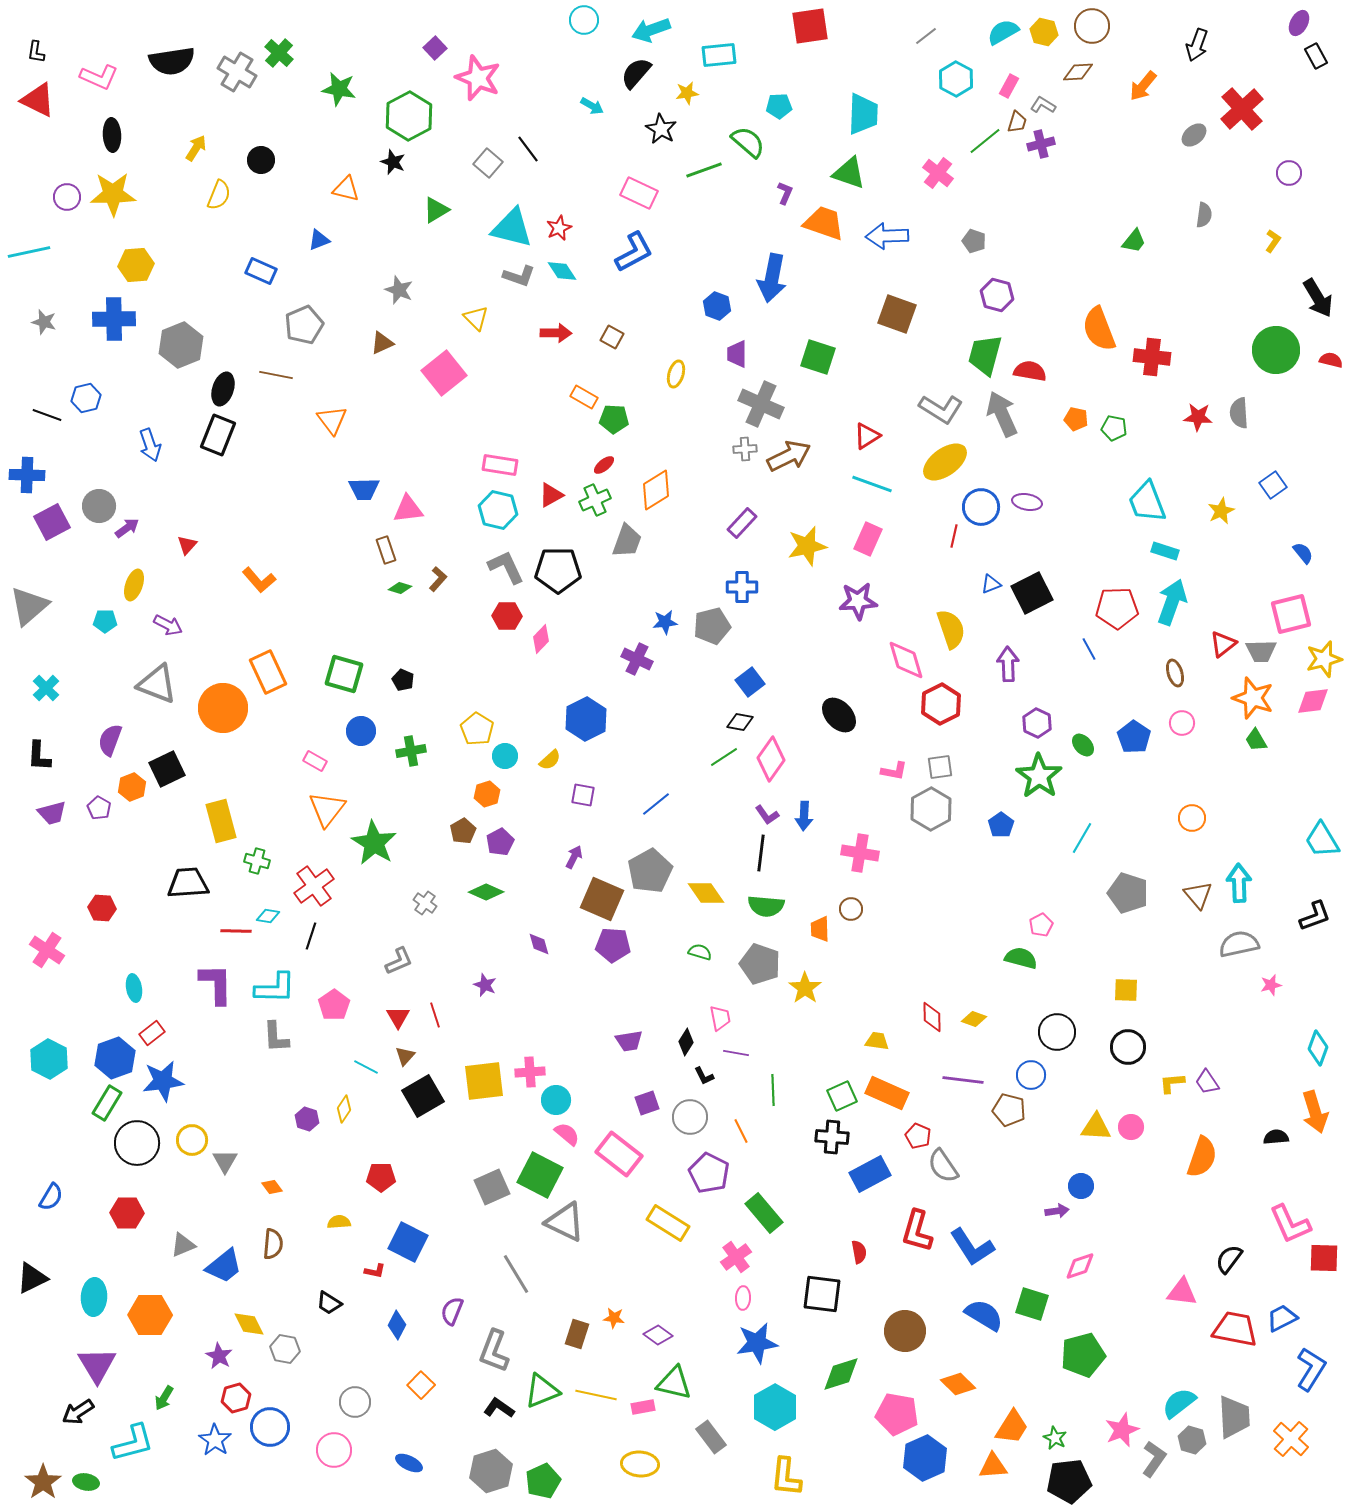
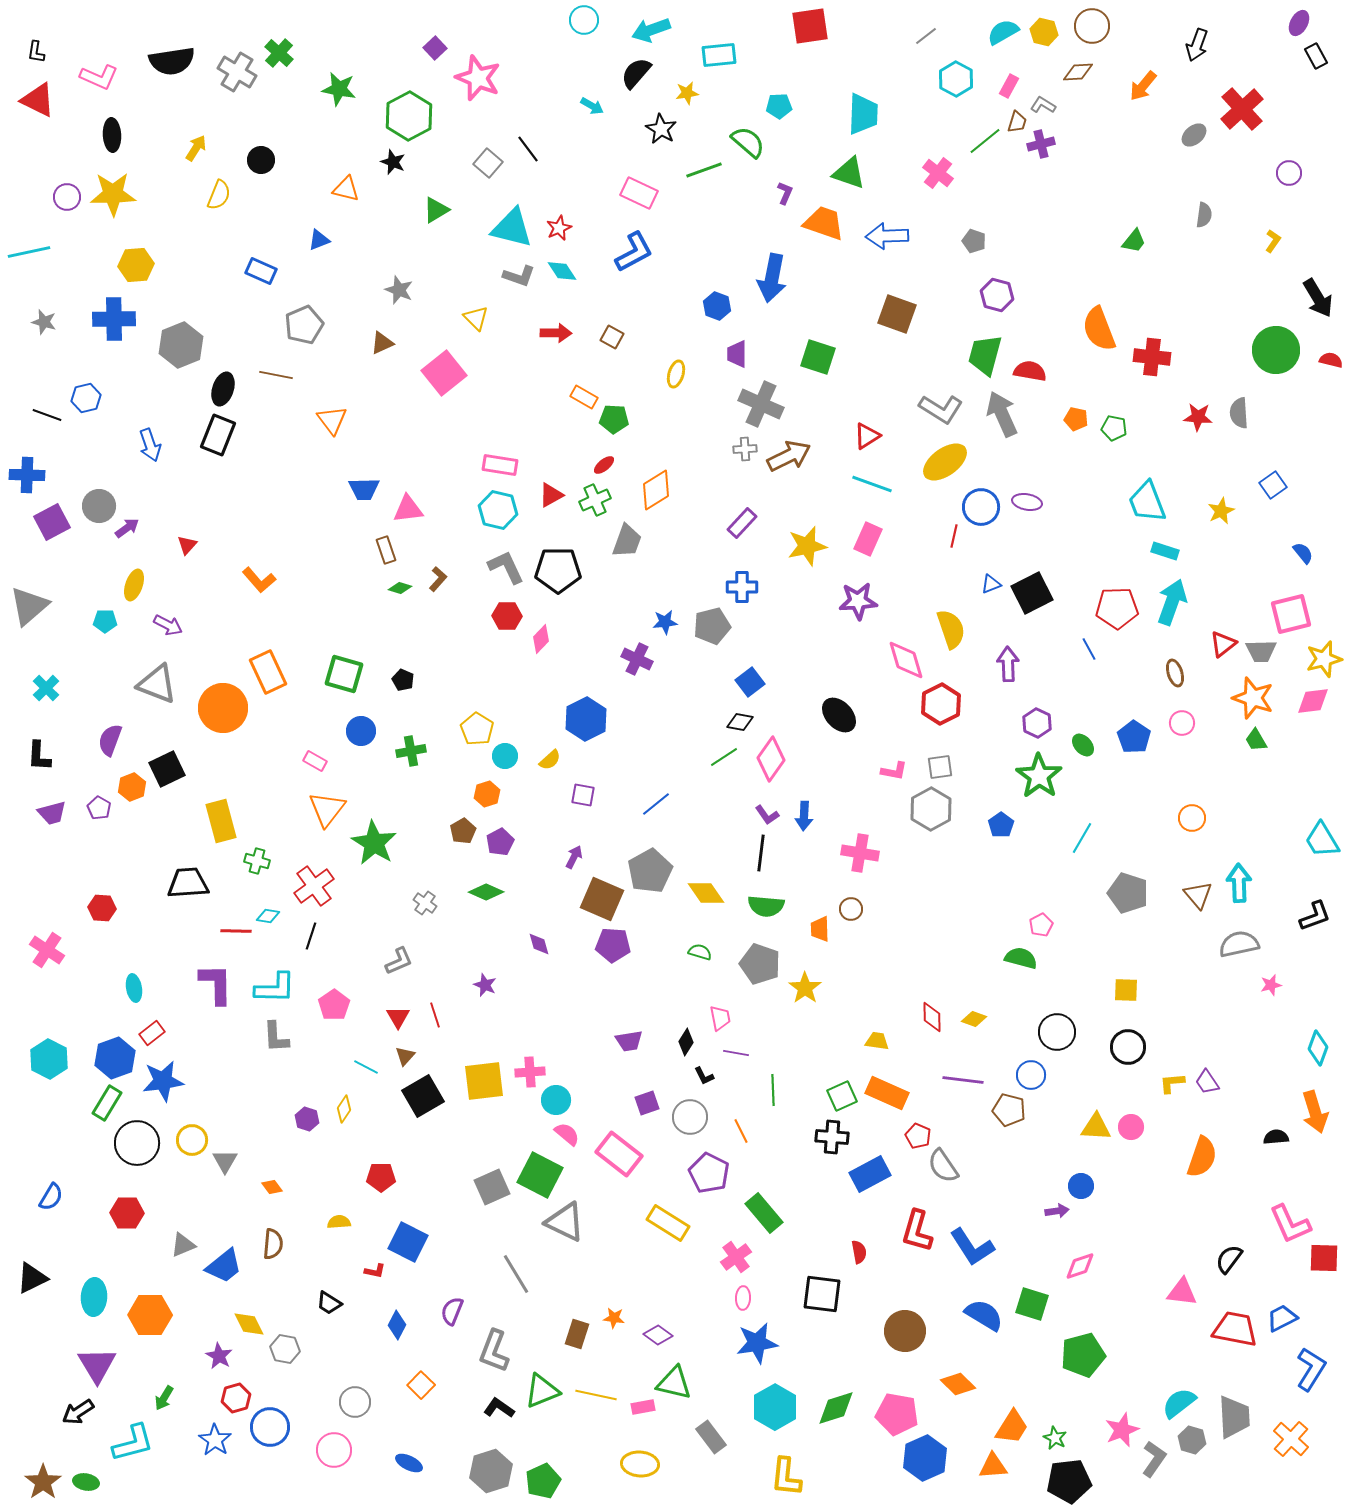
green diamond at (841, 1374): moved 5 px left, 34 px down
